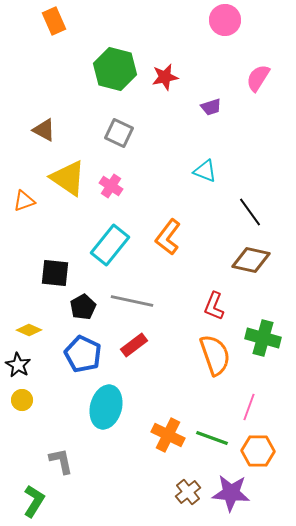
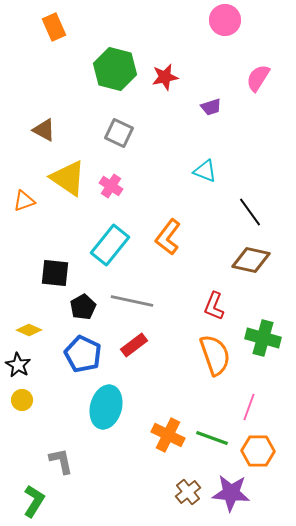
orange rectangle: moved 6 px down
